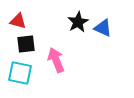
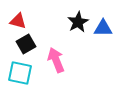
blue triangle: rotated 24 degrees counterclockwise
black square: rotated 24 degrees counterclockwise
